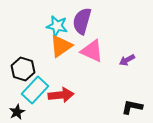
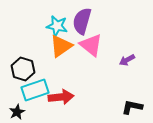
pink triangle: moved 1 px left, 6 px up; rotated 15 degrees clockwise
cyan rectangle: rotated 28 degrees clockwise
red arrow: moved 2 px down
